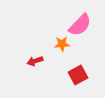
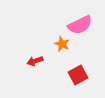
pink semicircle: rotated 20 degrees clockwise
orange star: rotated 28 degrees clockwise
